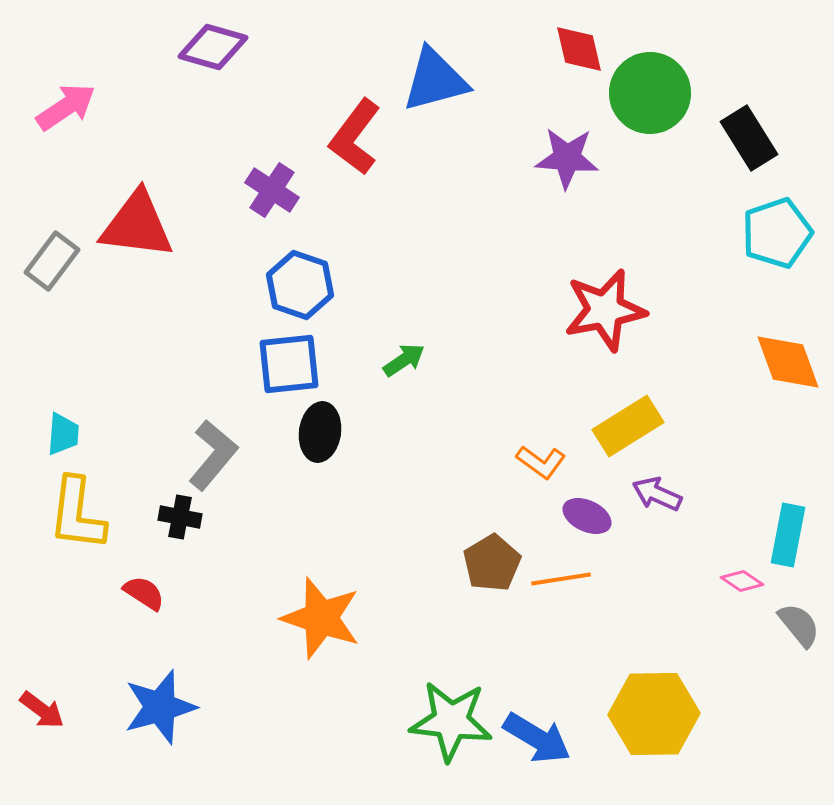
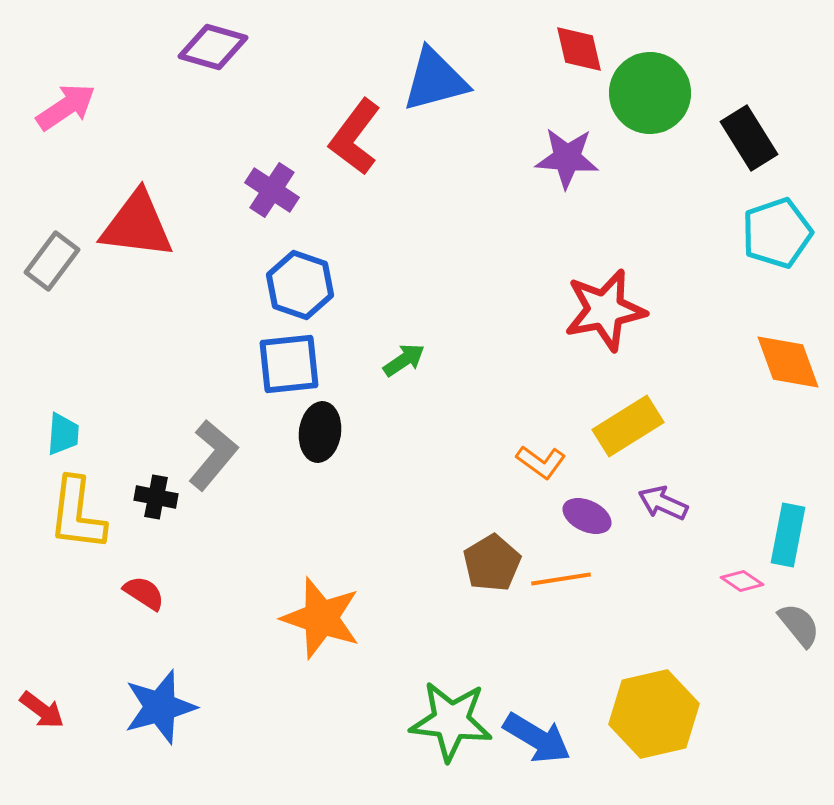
purple arrow: moved 6 px right, 9 px down
black cross: moved 24 px left, 20 px up
yellow hexagon: rotated 12 degrees counterclockwise
